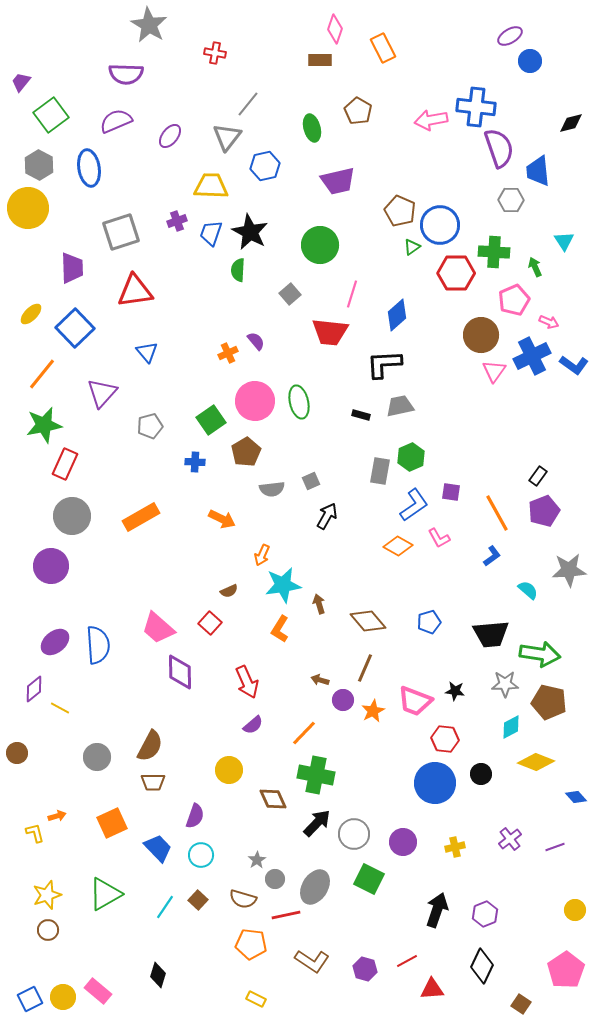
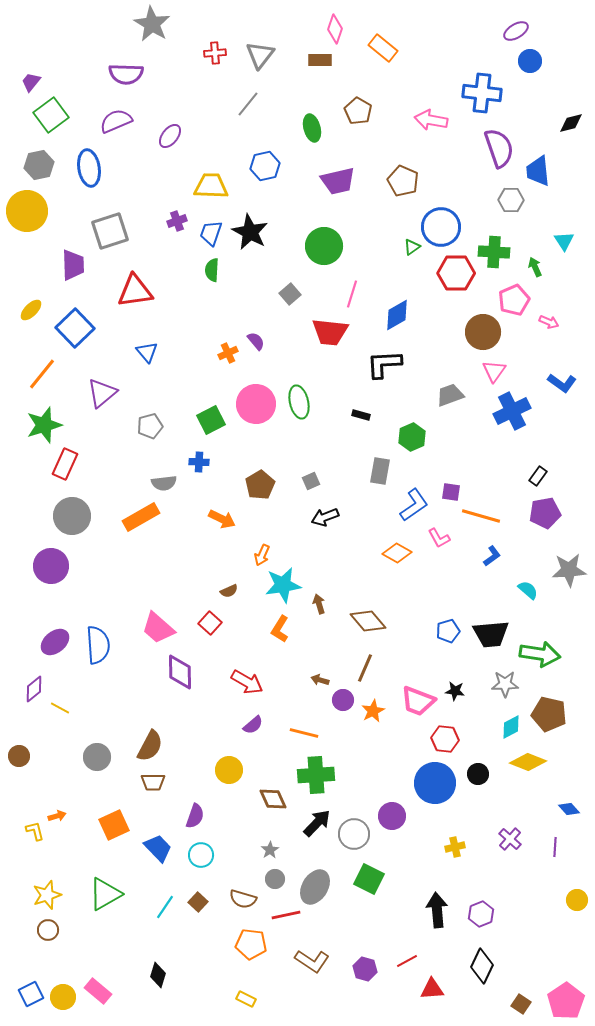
gray star at (149, 25): moved 3 px right, 1 px up
purple ellipse at (510, 36): moved 6 px right, 5 px up
orange rectangle at (383, 48): rotated 24 degrees counterclockwise
red cross at (215, 53): rotated 15 degrees counterclockwise
purple trapezoid at (21, 82): moved 10 px right
blue cross at (476, 107): moved 6 px right, 14 px up
pink arrow at (431, 120): rotated 20 degrees clockwise
gray triangle at (227, 137): moved 33 px right, 82 px up
gray hexagon at (39, 165): rotated 20 degrees clockwise
yellow circle at (28, 208): moved 1 px left, 3 px down
brown pentagon at (400, 211): moved 3 px right, 30 px up
blue circle at (440, 225): moved 1 px right, 2 px down
gray square at (121, 232): moved 11 px left, 1 px up
green circle at (320, 245): moved 4 px right, 1 px down
purple trapezoid at (72, 268): moved 1 px right, 3 px up
green semicircle at (238, 270): moved 26 px left
yellow ellipse at (31, 314): moved 4 px up
blue diamond at (397, 315): rotated 12 degrees clockwise
brown circle at (481, 335): moved 2 px right, 3 px up
blue cross at (532, 356): moved 20 px left, 55 px down
blue L-shape at (574, 365): moved 12 px left, 18 px down
purple triangle at (102, 393): rotated 8 degrees clockwise
pink circle at (255, 401): moved 1 px right, 3 px down
gray trapezoid at (400, 406): moved 50 px right, 11 px up; rotated 8 degrees counterclockwise
green square at (211, 420): rotated 8 degrees clockwise
green star at (44, 425): rotated 6 degrees counterclockwise
brown pentagon at (246, 452): moved 14 px right, 33 px down
green hexagon at (411, 457): moved 1 px right, 20 px up
blue cross at (195, 462): moved 4 px right
gray semicircle at (272, 489): moved 108 px left, 6 px up
purple pentagon at (544, 511): moved 1 px right, 2 px down; rotated 12 degrees clockwise
orange line at (497, 513): moved 16 px left, 3 px down; rotated 45 degrees counterclockwise
black arrow at (327, 516): moved 2 px left, 1 px down; rotated 140 degrees counterclockwise
orange diamond at (398, 546): moved 1 px left, 7 px down
blue pentagon at (429, 622): moved 19 px right, 9 px down
red arrow at (247, 682): rotated 36 degrees counterclockwise
pink trapezoid at (415, 701): moved 3 px right
brown pentagon at (549, 702): moved 12 px down
orange line at (304, 733): rotated 60 degrees clockwise
brown circle at (17, 753): moved 2 px right, 3 px down
yellow diamond at (536, 762): moved 8 px left
black circle at (481, 774): moved 3 px left
green cross at (316, 775): rotated 15 degrees counterclockwise
blue diamond at (576, 797): moved 7 px left, 12 px down
orange square at (112, 823): moved 2 px right, 2 px down
yellow L-shape at (35, 833): moved 2 px up
purple cross at (510, 839): rotated 10 degrees counterclockwise
purple circle at (403, 842): moved 11 px left, 26 px up
purple line at (555, 847): rotated 66 degrees counterclockwise
gray star at (257, 860): moved 13 px right, 10 px up
brown square at (198, 900): moved 2 px down
black arrow at (437, 910): rotated 24 degrees counterclockwise
yellow circle at (575, 910): moved 2 px right, 10 px up
purple hexagon at (485, 914): moved 4 px left
pink pentagon at (566, 970): moved 31 px down
blue square at (30, 999): moved 1 px right, 5 px up
yellow rectangle at (256, 999): moved 10 px left
